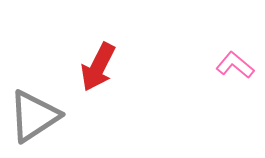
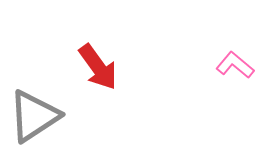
red arrow: rotated 63 degrees counterclockwise
